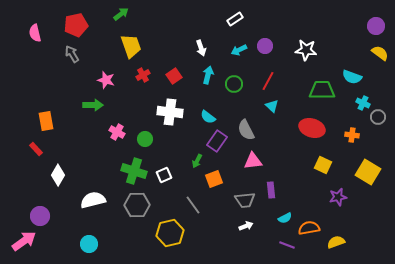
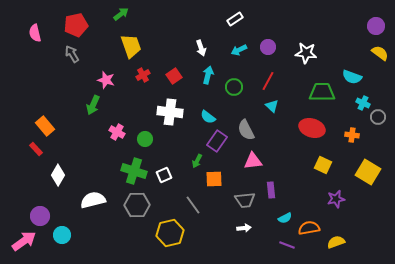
purple circle at (265, 46): moved 3 px right, 1 px down
white star at (306, 50): moved 3 px down
green circle at (234, 84): moved 3 px down
green trapezoid at (322, 90): moved 2 px down
green arrow at (93, 105): rotated 114 degrees clockwise
orange rectangle at (46, 121): moved 1 px left, 5 px down; rotated 30 degrees counterclockwise
orange square at (214, 179): rotated 18 degrees clockwise
purple star at (338, 197): moved 2 px left, 2 px down
white arrow at (246, 226): moved 2 px left, 2 px down; rotated 16 degrees clockwise
cyan circle at (89, 244): moved 27 px left, 9 px up
